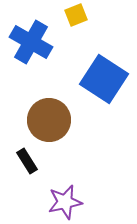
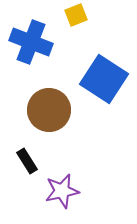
blue cross: rotated 9 degrees counterclockwise
brown circle: moved 10 px up
purple star: moved 3 px left, 11 px up
